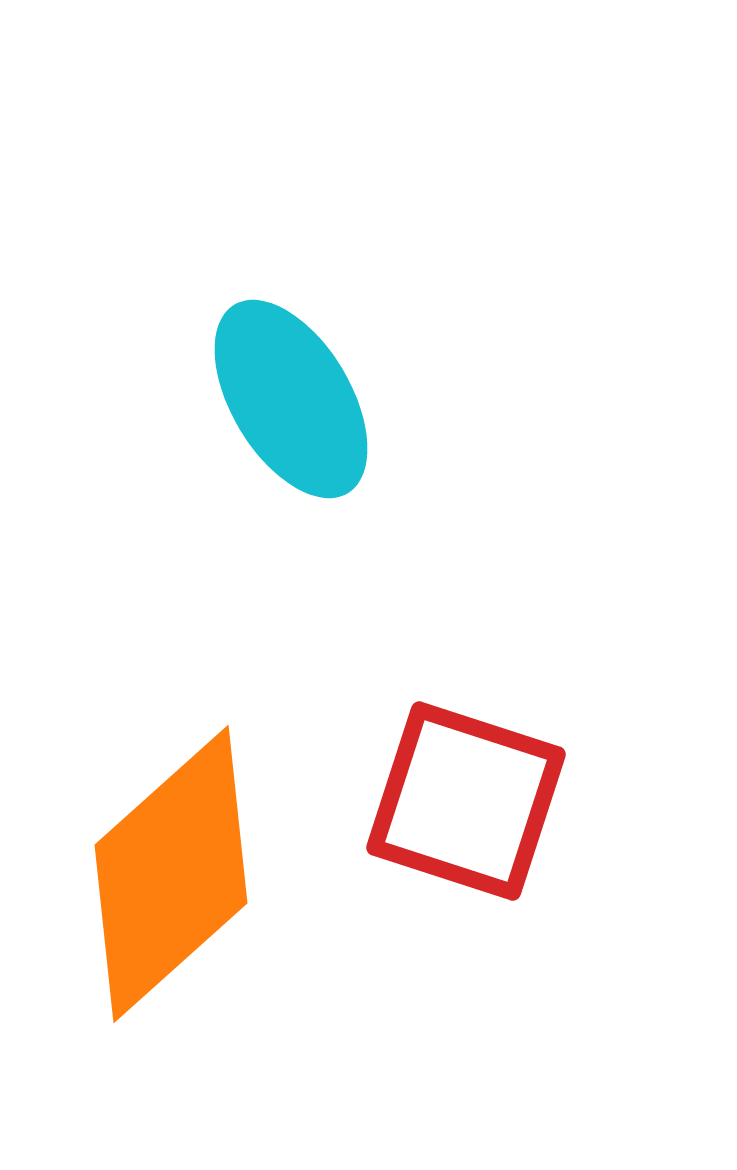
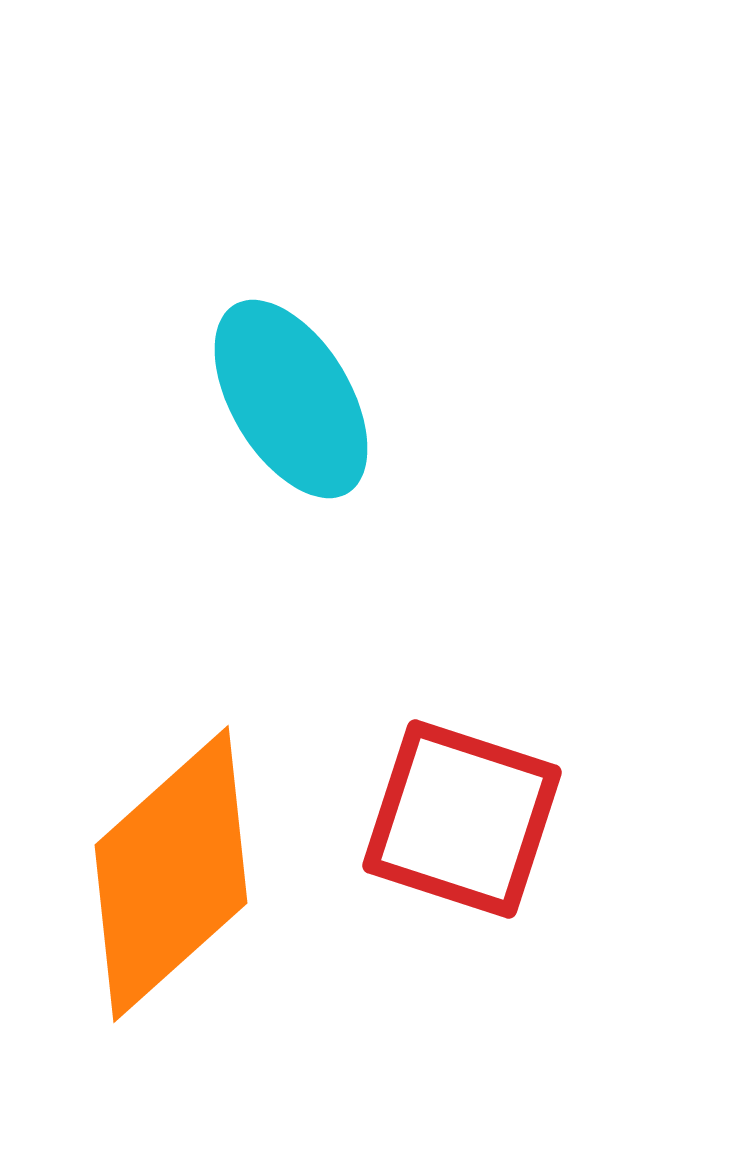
red square: moved 4 px left, 18 px down
